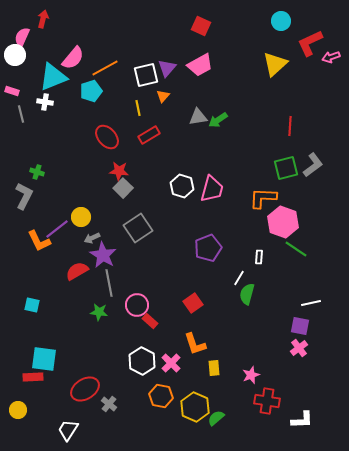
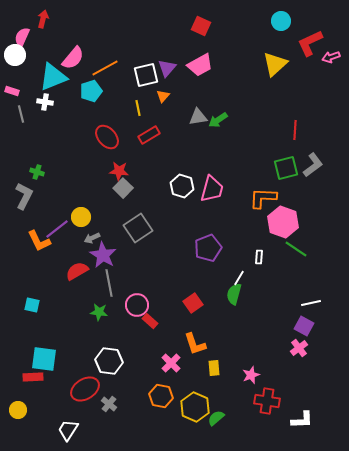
red line at (290, 126): moved 5 px right, 4 px down
green semicircle at (247, 294): moved 13 px left
purple square at (300, 326): moved 4 px right; rotated 18 degrees clockwise
white hexagon at (142, 361): moved 33 px left; rotated 20 degrees counterclockwise
